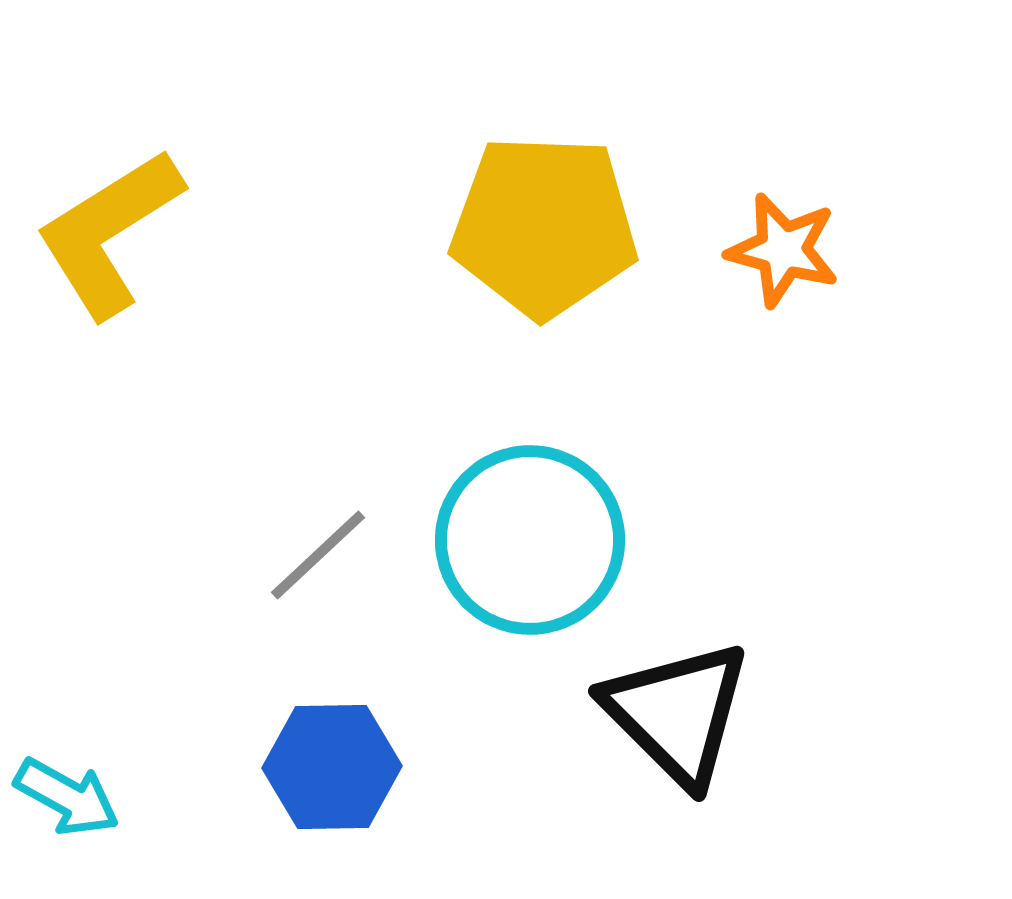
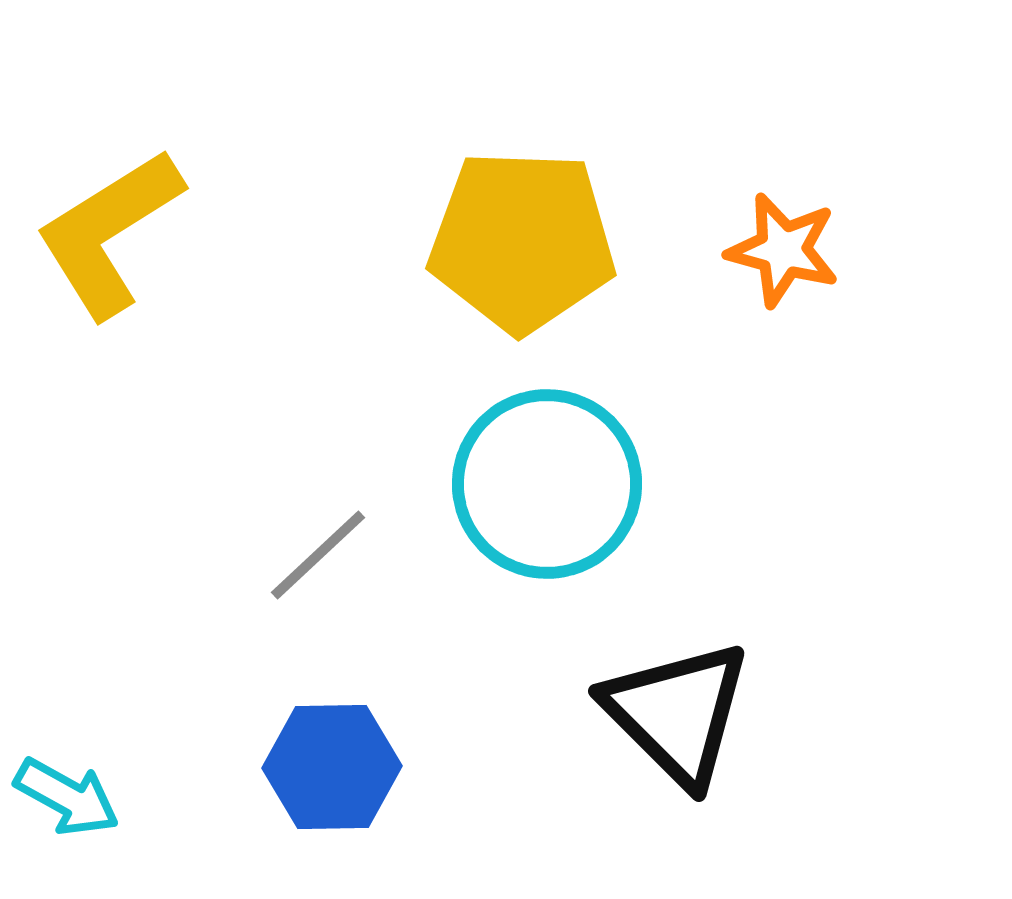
yellow pentagon: moved 22 px left, 15 px down
cyan circle: moved 17 px right, 56 px up
